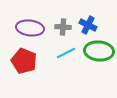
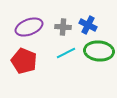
purple ellipse: moved 1 px left, 1 px up; rotated 28 degrees counterclockwise
